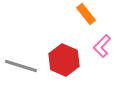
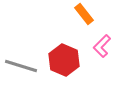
orange rectangle: moved 2 px left
